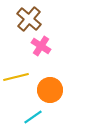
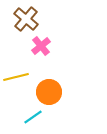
brown cross: moved 3 px left
pink cross: rotated 18 degrees clockwise
orange circle: moved 1 px left, 2 px down
